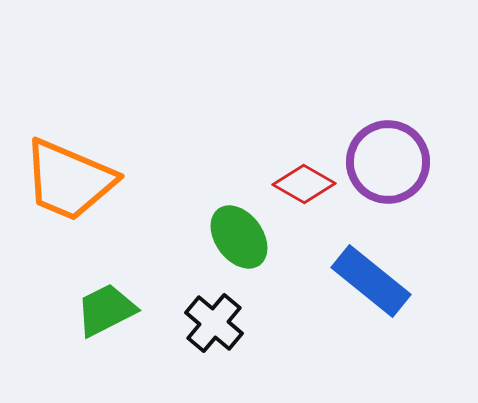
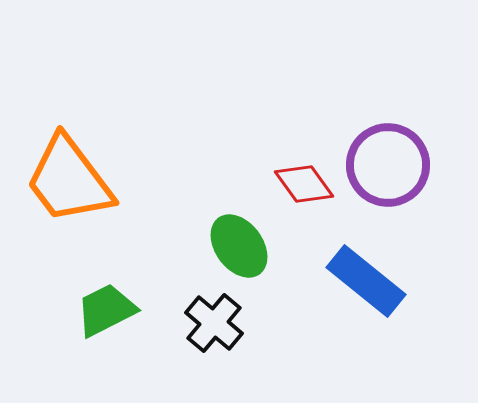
purple circle: moved 3 px down
orange trapezoid: rotated 30 degrees clockwise
red diamond: rotated 24 degrees clockwise
green ellipse: moved 9 px down
blue rectangle: moved 5 px left
